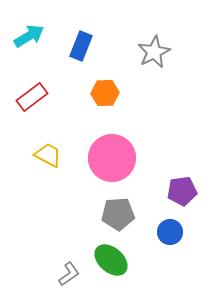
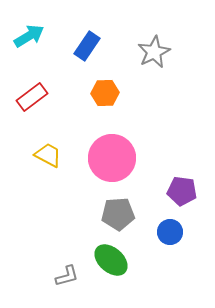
blue rectangle: moved 6 px right; rotated 12 degrees clockwise
purple pentagon: rotated 16 degrees clockwise
gray L-shape: moved 2 px left, 2 px down; rotated 20 degrees clockwise
